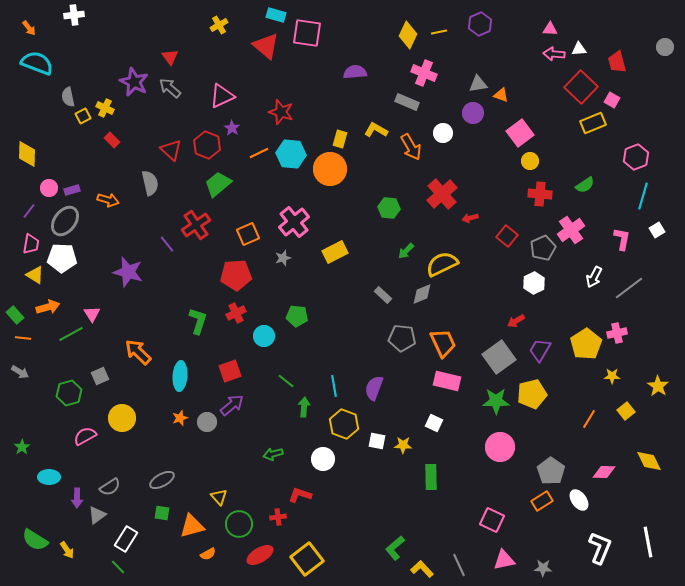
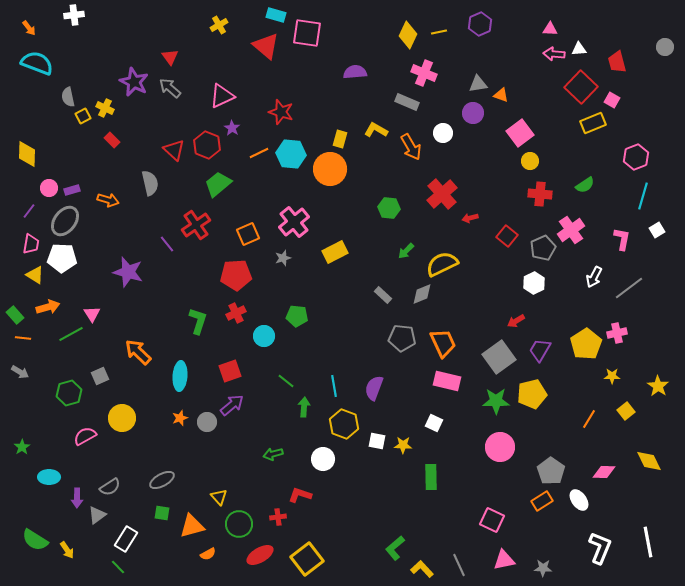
red triangle at (171, 150): moved 3 px right
